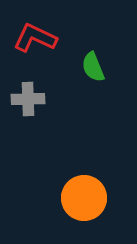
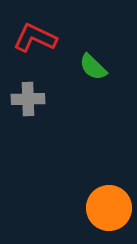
green semicircle: rotated 24 degrees counterclockwise
orange circle: moved 25 px right, 10 px down
